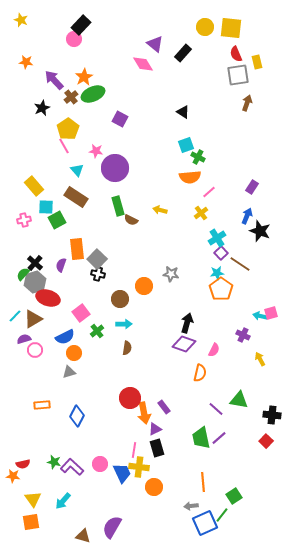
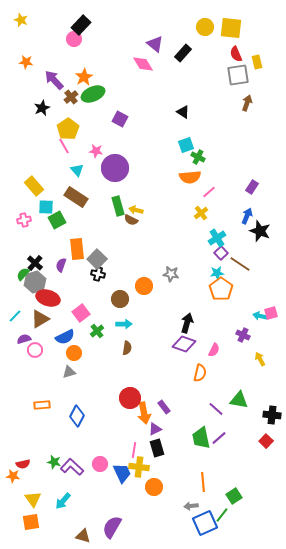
yellow arrow at (160, 210): moved 24 px left
brown triangle at (33, 319): moved 7 px right
